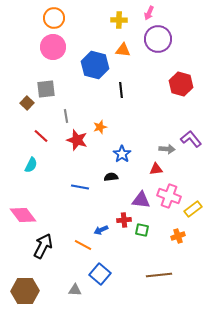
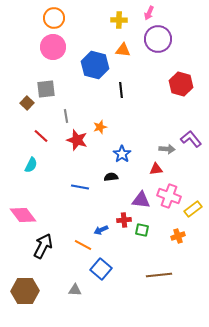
blue square: moved 1 px right, 5 px up
